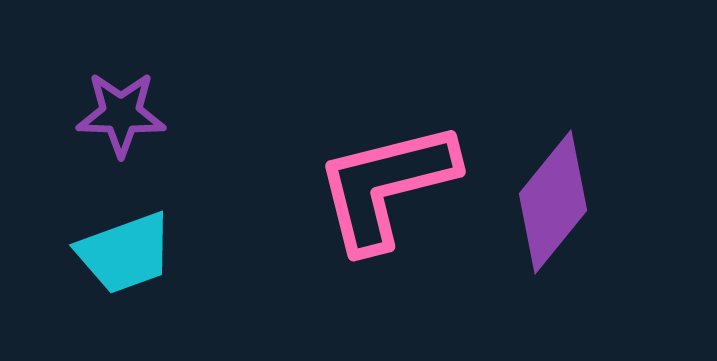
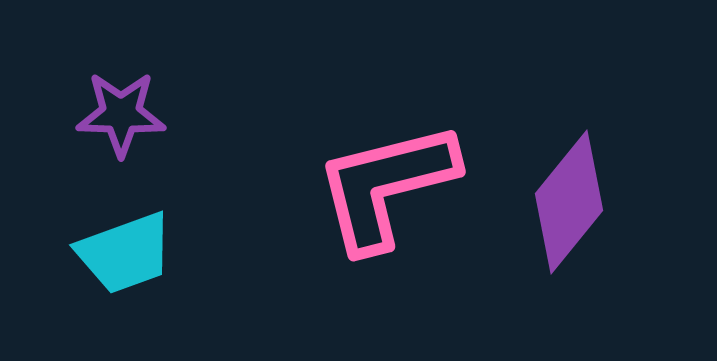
purple diamond: moved 16 px right
